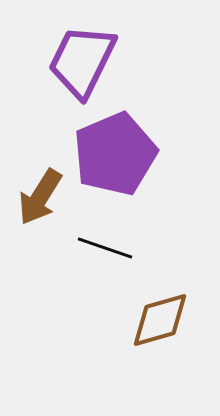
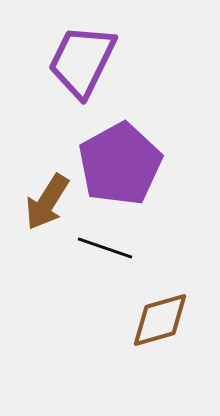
purple pentagon: moved 5 px right, 10 px down; rotated 6 degrees counterclockwise
brown arrow: moved 7 px right, 5 px down
